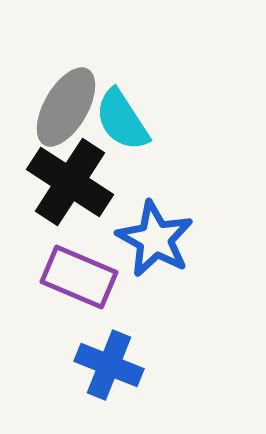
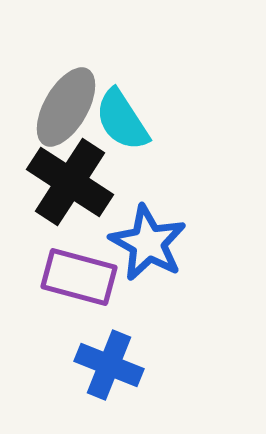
blue star: moved 7 px left, 4 px down
purple rectangle: rotated 8 degrees counterclockwise
